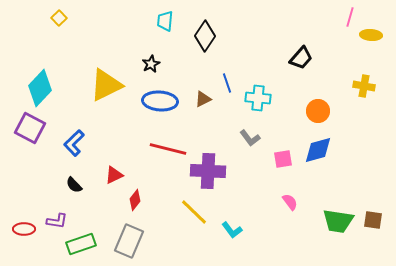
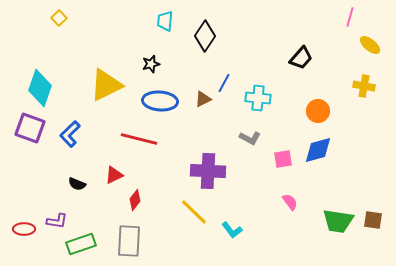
yellow ellipse: moved 1 px left, 10 px down; rotated 35 degrees clockwise
black star: rotated 12 degrees clockwise
blue line: moved 3 px left; rotated 48 degrees clockwise
cyan diamond: rotated 24 degrees counterclockwise
purple square: rotated 8 degrees counterclockwise
gray L-shape: rotated 25 degrees counterclockwise
blue L-shape: moved 4 px left, 9 px up
red line: moved 29 px left, 10 px up
black semicircle: moved 3 px right, 1 px up; rotated 24 degrees counterclockwise
gray rectangle: rotated 20 degrees counterclockwise
